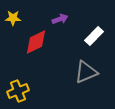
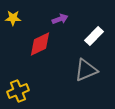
red diamond: moved 4 px right, 2 px down
gray triangle: moved 2 px up
